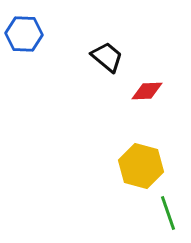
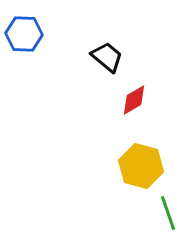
red diamond: moved 13 px left, 9 px down; rotated 28 degrees counterclockwise
